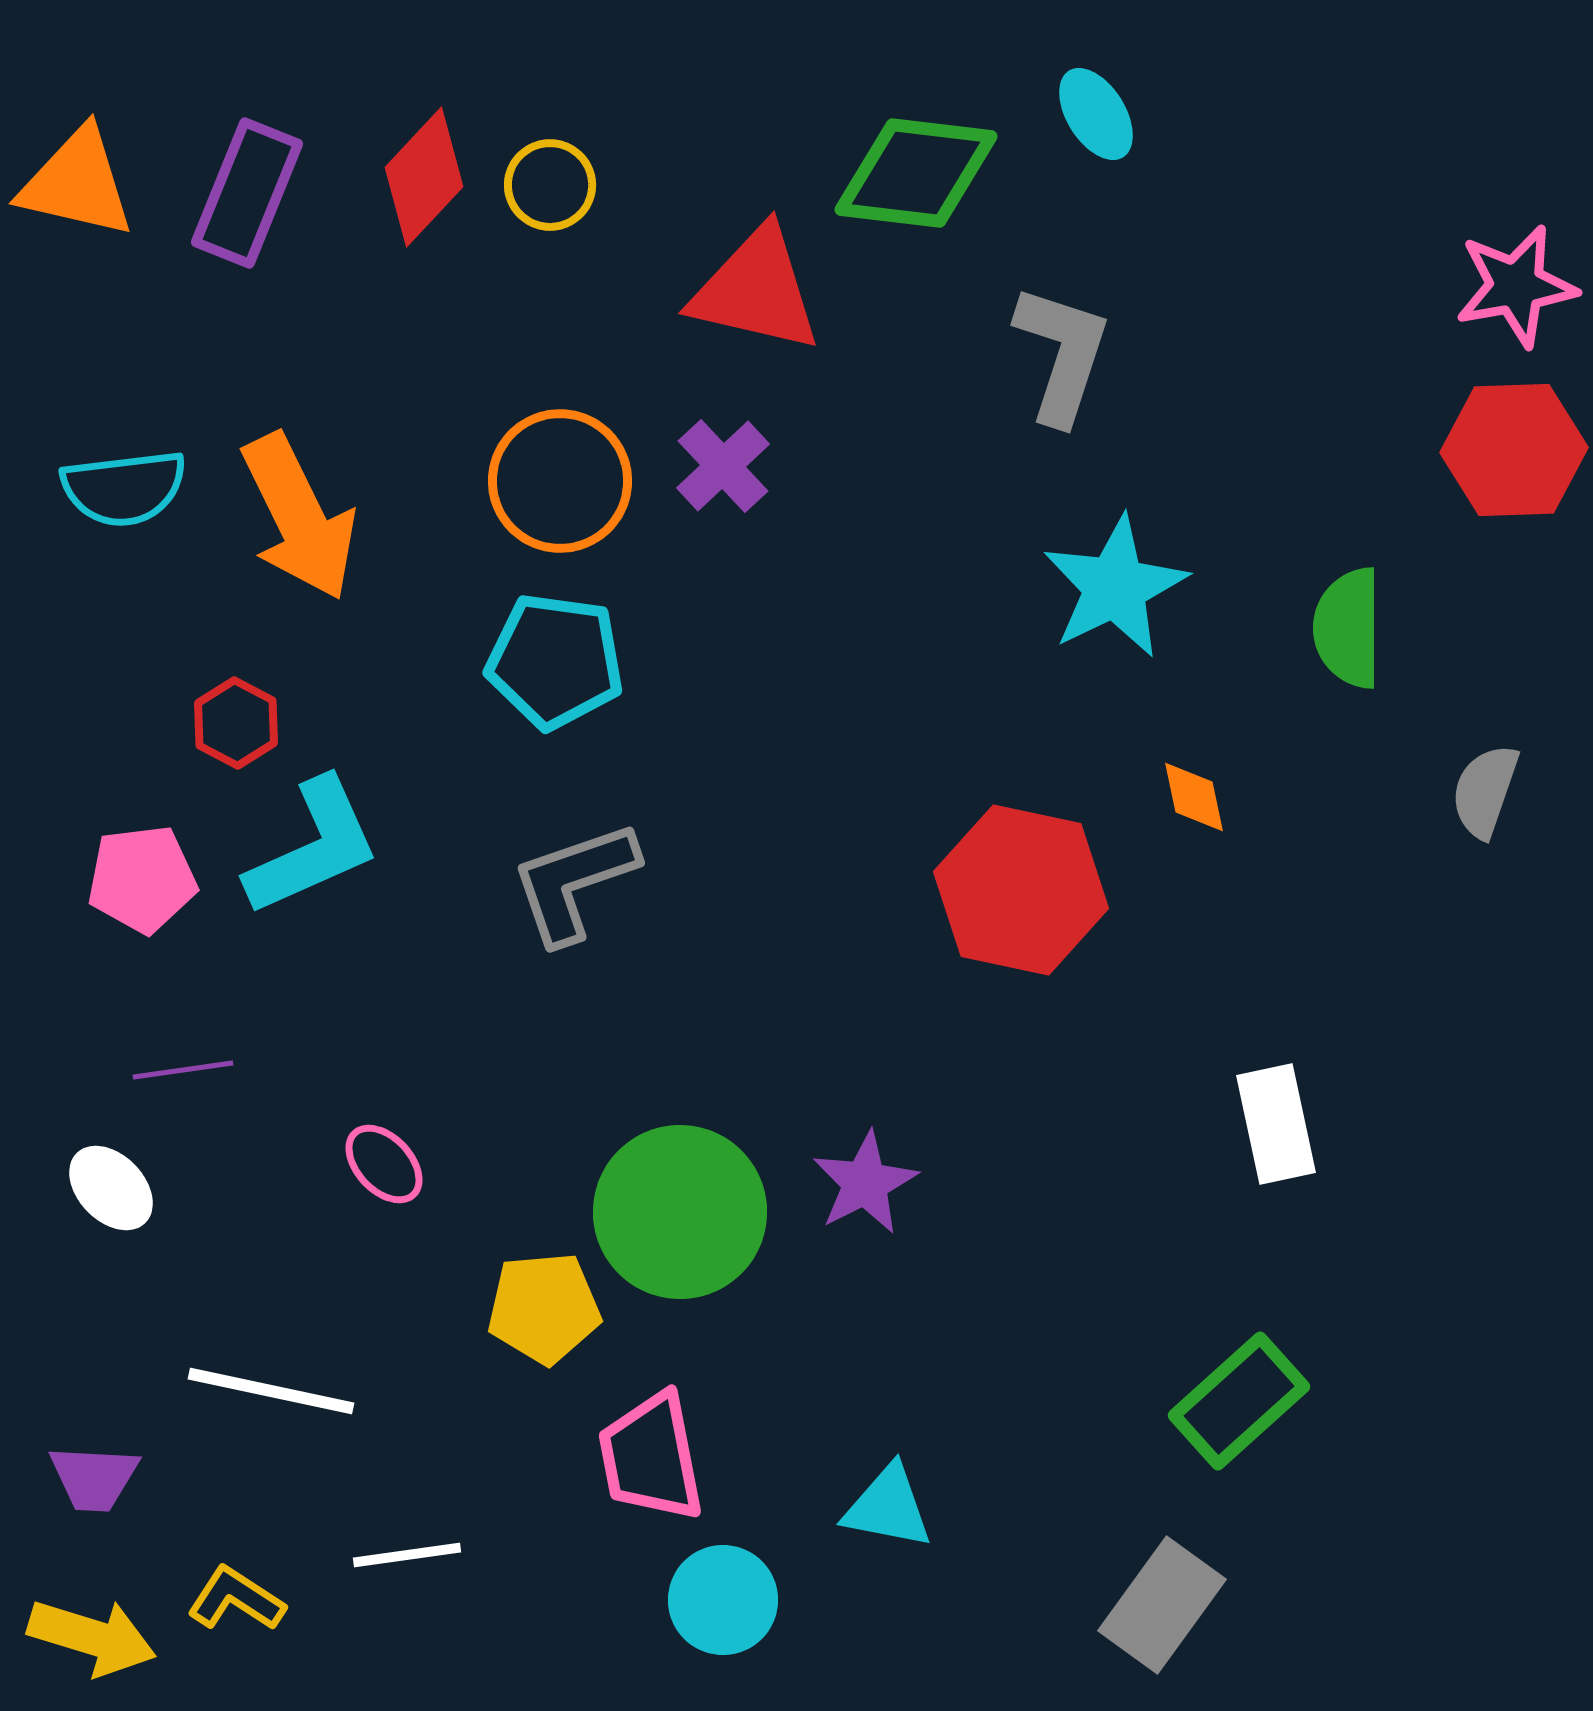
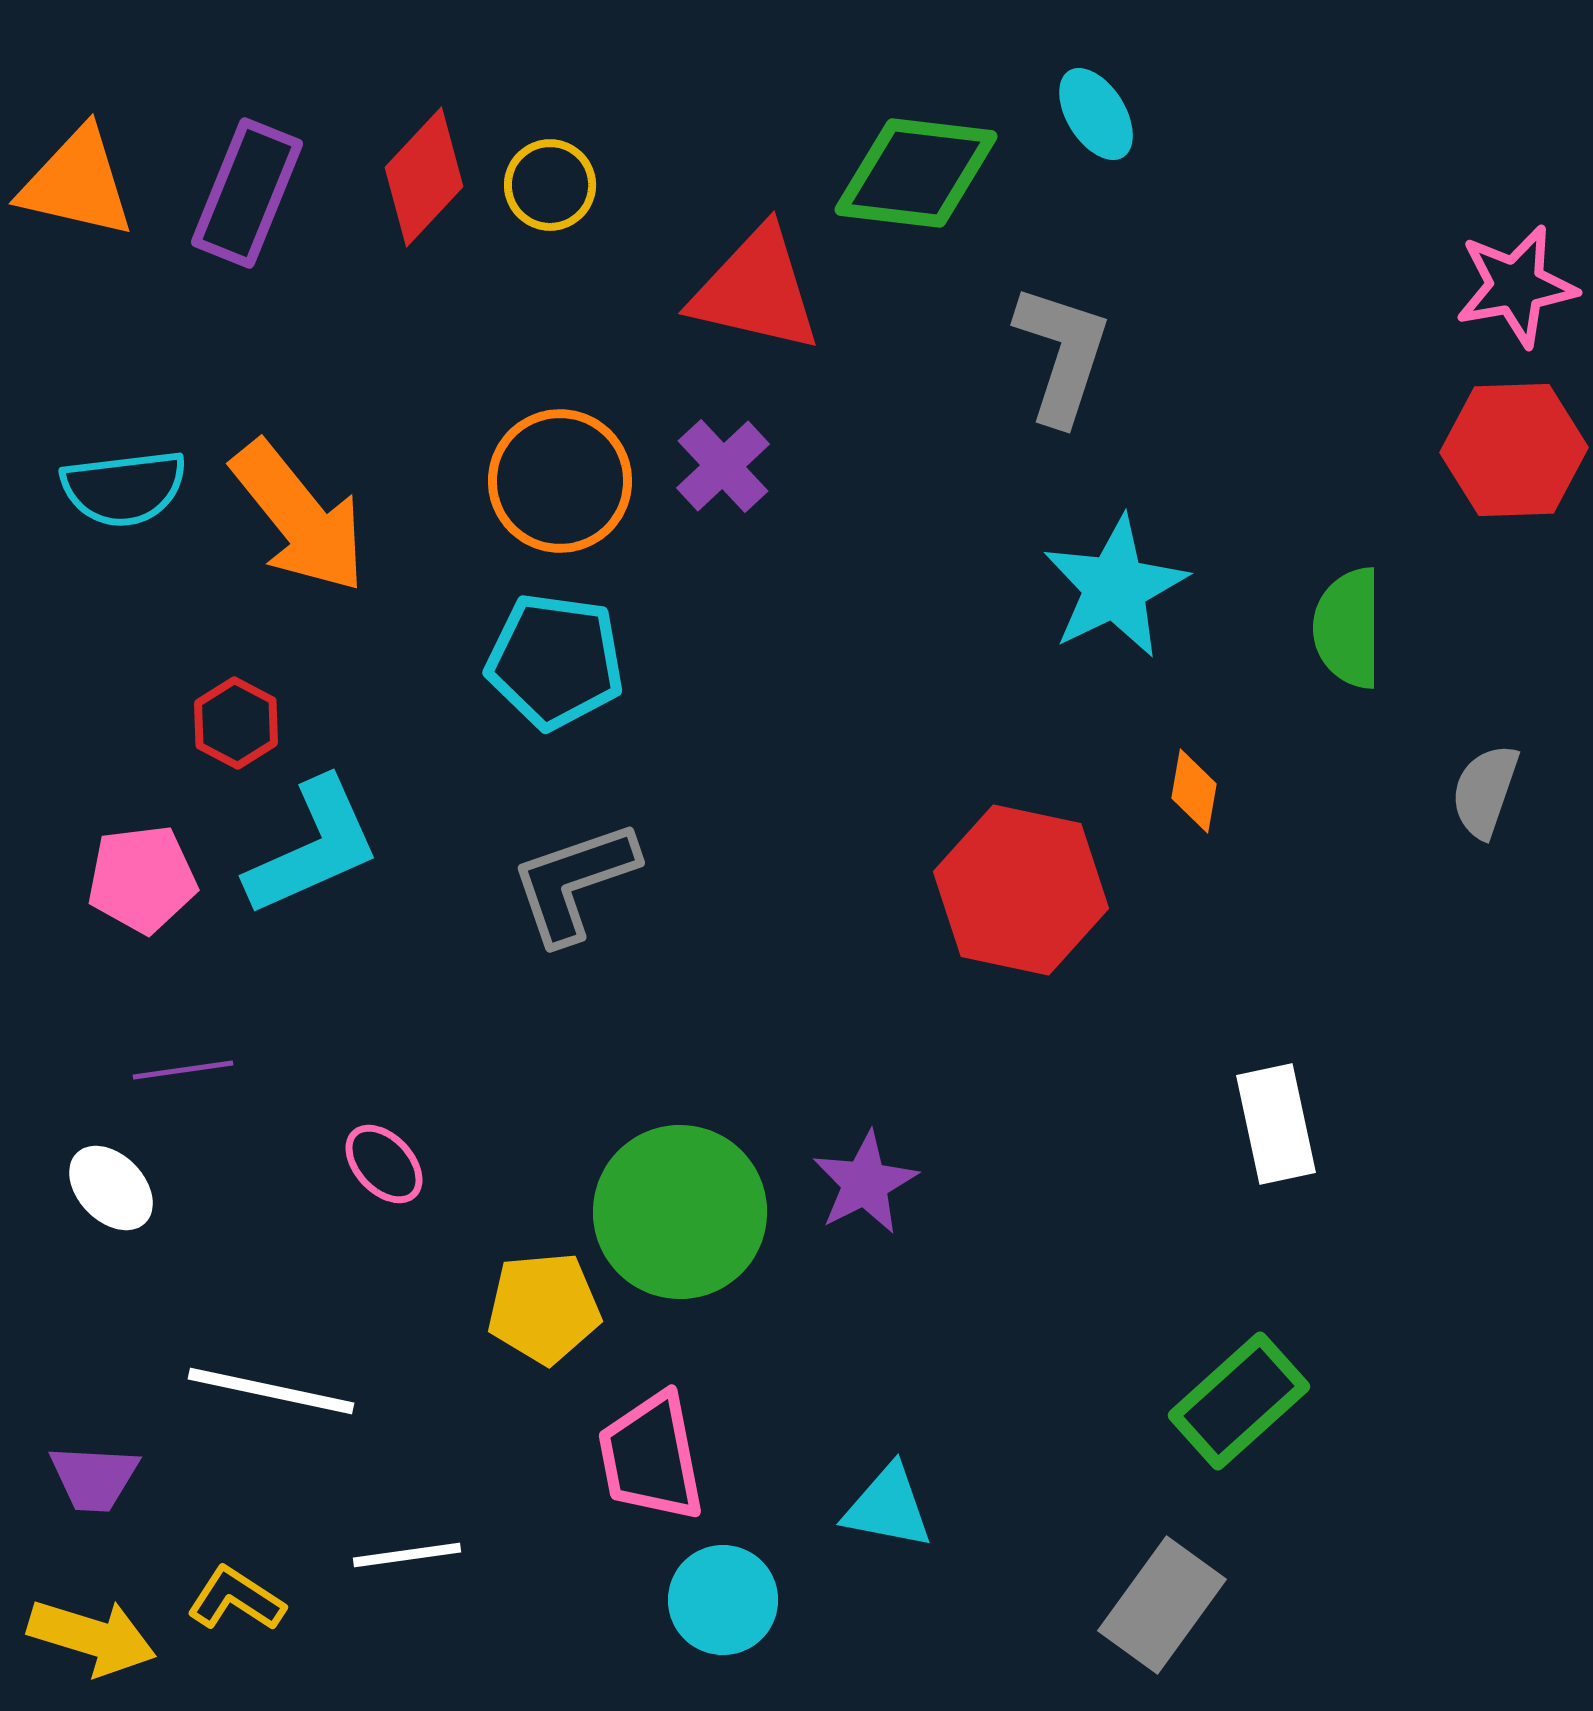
orange arrow at (299, 517): rotated 13 degrees counterclockwise
orange diamond at (1194, 797): moved 6 px up; rotated 22 degrees clockwise
